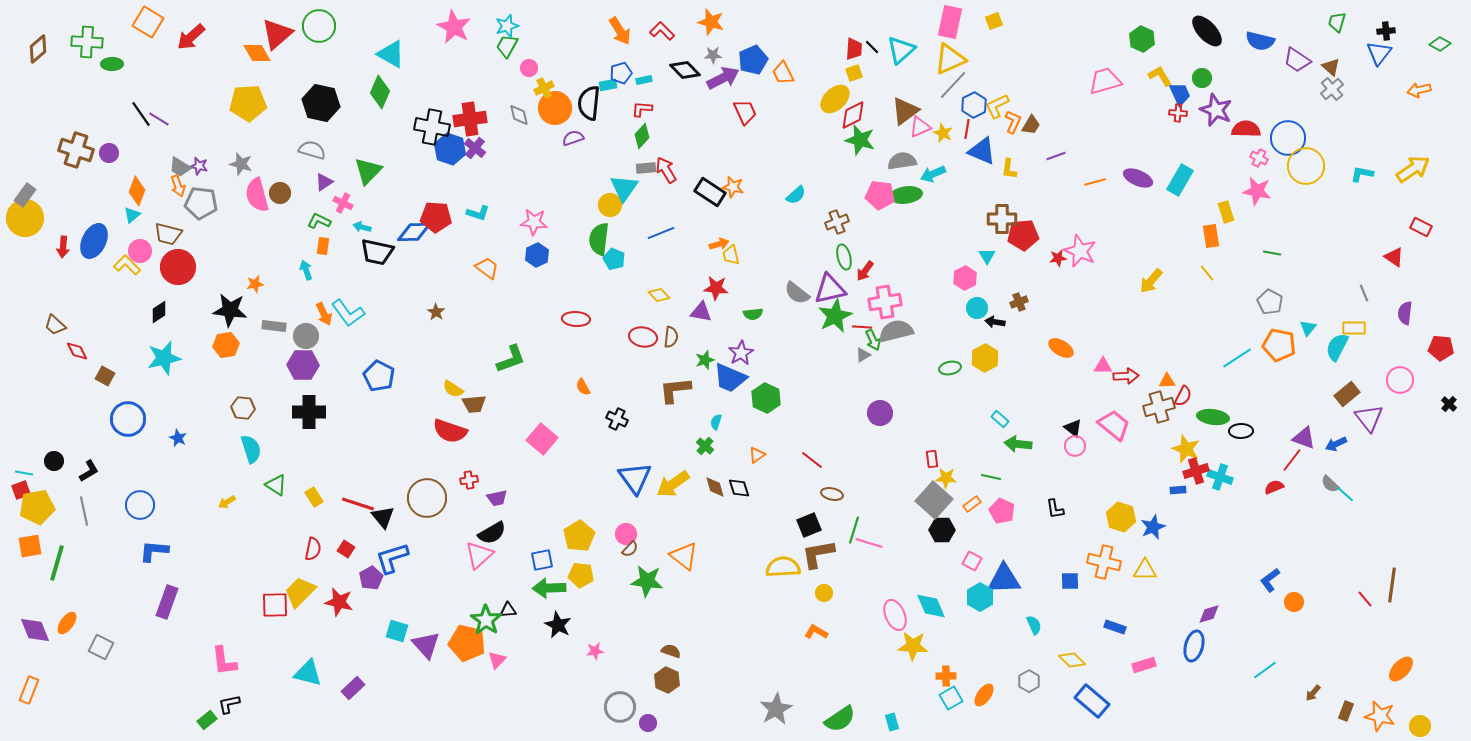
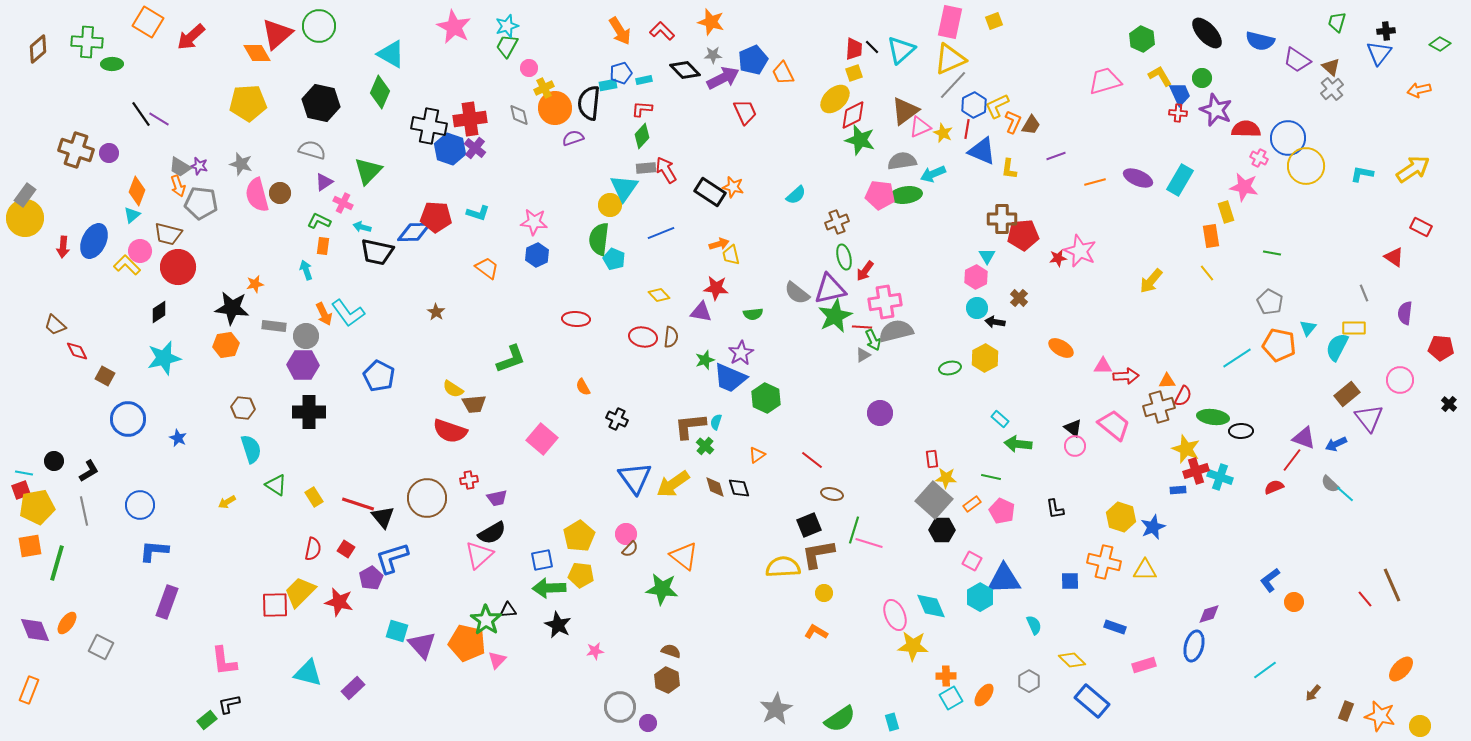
black ellipse at (1207, 31): moved 2 px down
black cross at (432, 127): moved 3 px left, 1 px up
pink star at (1257, 191): moved 13 px left, 4 px up
pink hexagon at (965, 278): moved 11 px right, 1 px up
brown cross at (1019, 302): moved 4 px up; rotated 24 degrees counterclockwise
black star at (230, 310): moved 2 px right, 2 px up
brown L-shape at (675, 390): moved 15 px right, 36 px down
green star at (647, 581): moved 15 px right, 8 px down
brown line at (1392, 585): rotated 32 degrees counterclockwise
purple triangle at (426, 645): moved 4 px left
